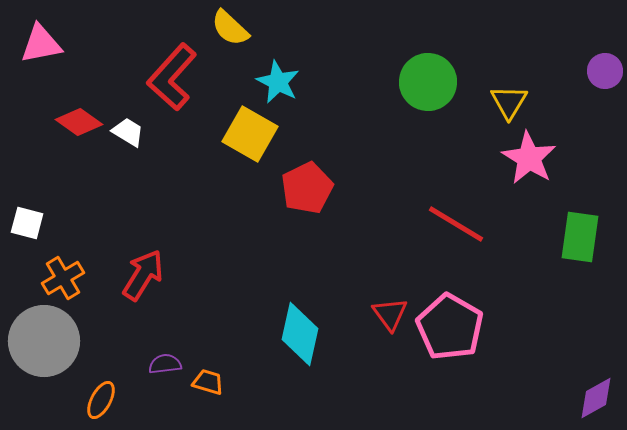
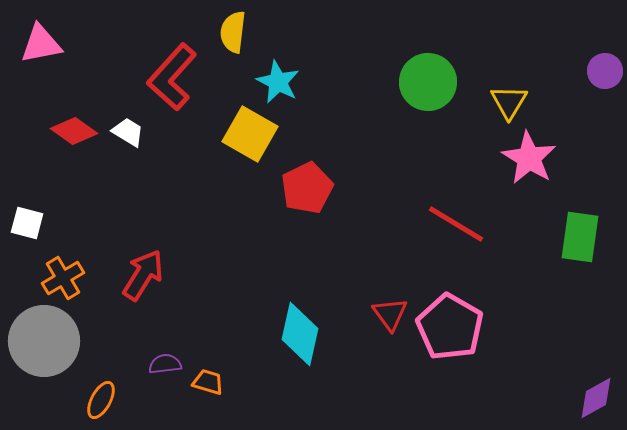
yellow semicircle: moved 3 px right, 4 px down; rotated 54 degrees clockwise
red diamond: moved 5 px left, 9 px down
